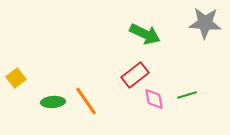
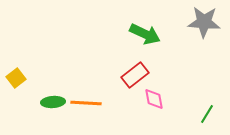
gray star: moved 1 px left, 1 px up
green line: moved 20 px right, 19 px down; rotated 42 degrees counterclockwise
orange line: moved 2 px down; rotated 52 degrees counterclockwise
